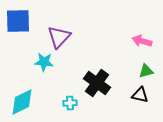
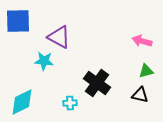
purple triangle: rotated 45 degrees counterclockwise
cyan star: moved 1 px up
